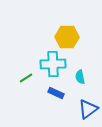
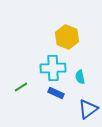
yellow hexagon: rotated 20 degrees clockwise
cyan cross: moved 4 px down
green line: moved 5 px left, 9 px down
